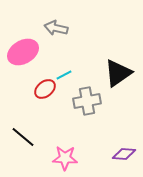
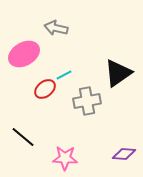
pink ellipse: moved 1 px right, 2 px down
